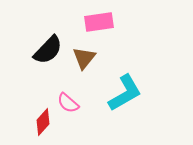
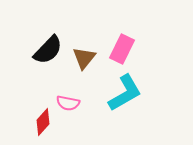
pink rectangle: moved 23 px right, 27 px down; rotated 56 degrees counterclockwise
pink semicircle: rotated 30 degrees counterclockwise
